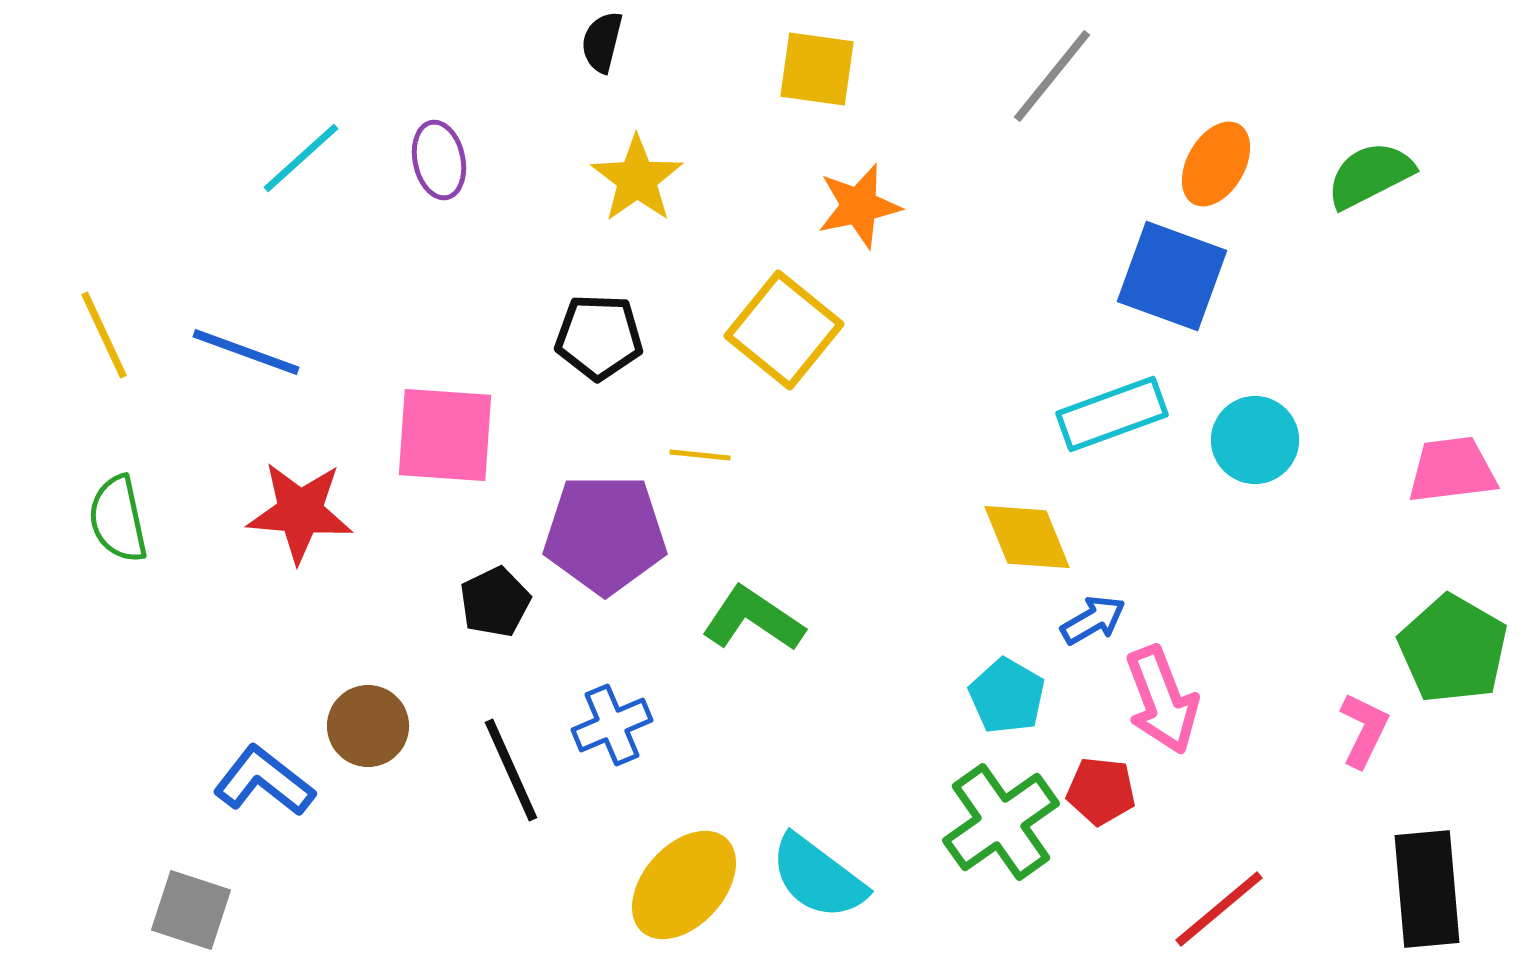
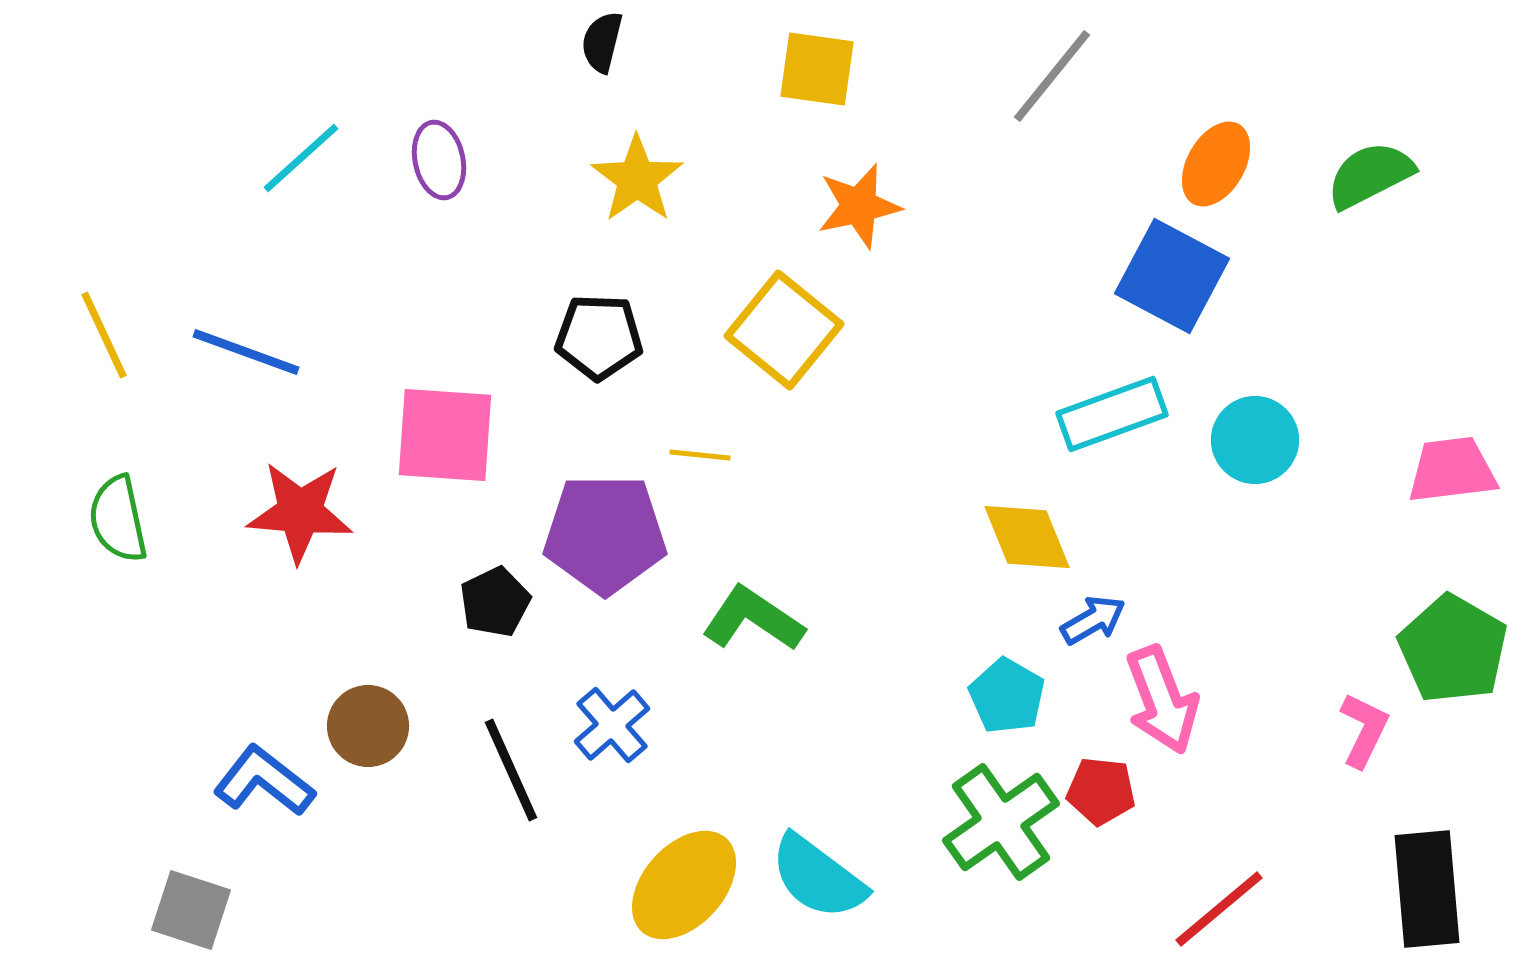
blue square at (1172, 276): rotated 8 degrees clockwise
blue cross at (612, 725): rotated 18 degrees counterclockwise
